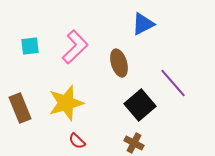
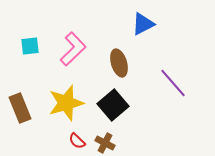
pink L-shape: moved 2 px left, 2 px down
black square: moved 27 px left
brown cross: moved 29 px left
